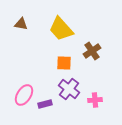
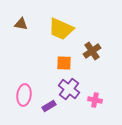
yellow trapezoid: rotated 24 degrees counterclockwise
pink ellipse: rotated 25 degrees counterclockwise
pink cross: rotated 16 degrees clockwise
purple rectangle: moved 4 px right, 2 px down; rotated 16 degrees counterclockwise
